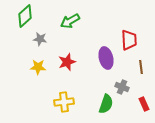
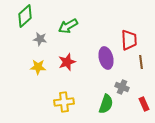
green arrow: moved 2 px left, 5 px down
brown line: moved 5 px up
